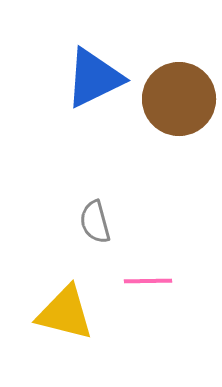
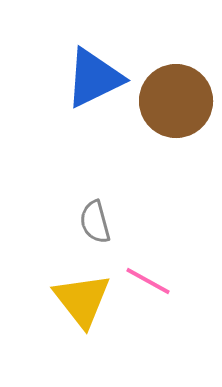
brown circle: moved 3 px left, 2 px down
pink line: rotated 30 degrees clockwise
yellow triangle: moved 17 px right, 13 px up; rotated 38 degrees clockwise
